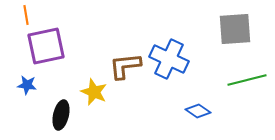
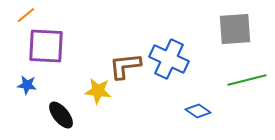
orange line: rotated 60 degrees clockwise
purple square: rotated 15 degrees clockwise
yellow star: moved 4 px right, 1 px up; rotated 16 degrees counterclockwise
black ellipse: rotated 52 degrees counterclockwise
